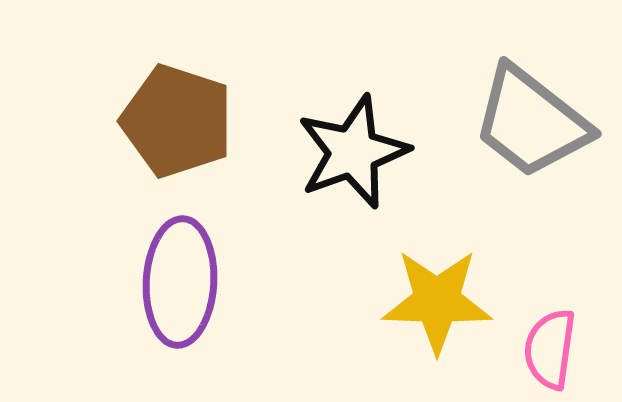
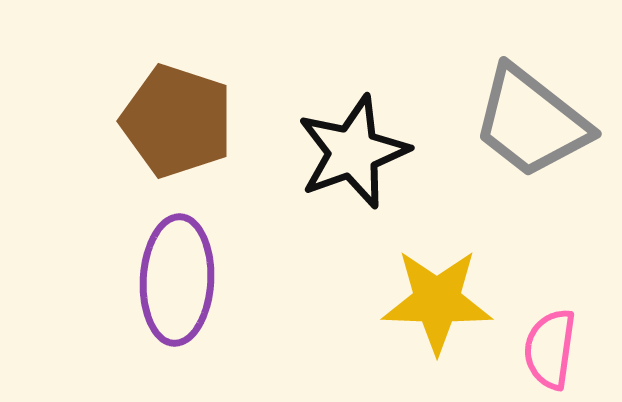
purple ellipse: moved 3 px left, 2 px up
